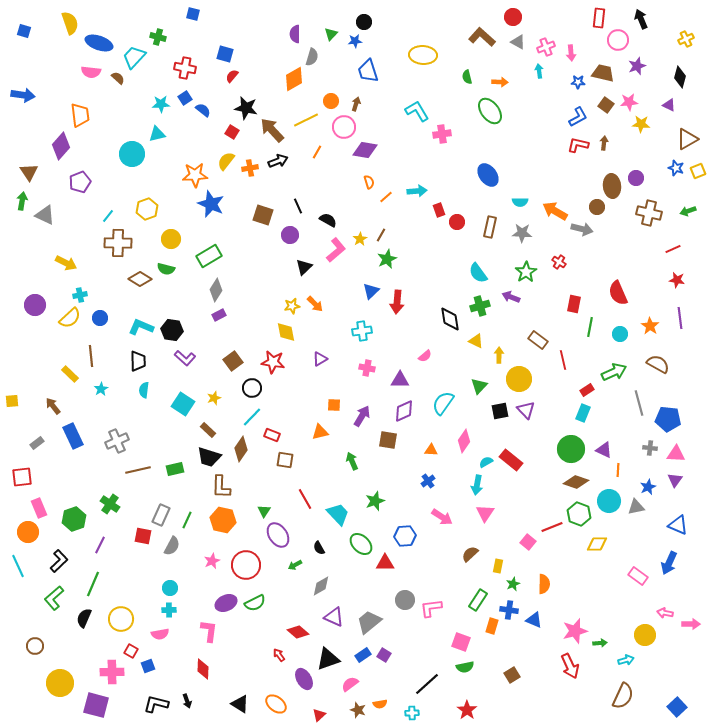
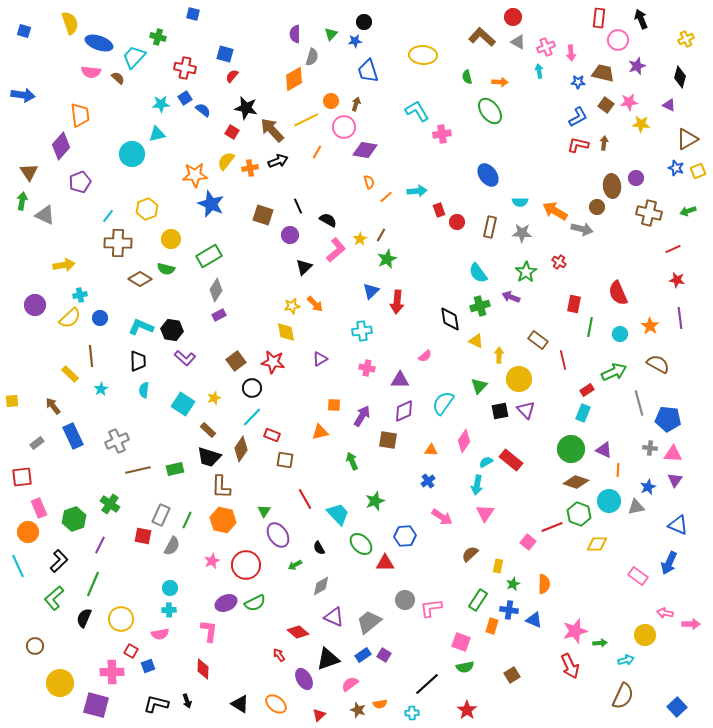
yellow arrow at (66, 263): moved 2 px left, 2 px down; rotated 35 degrees counterclockwise
brown square at (233, 361): moved 3 px right
pink triangle at (676, 454): moved 3 px left
